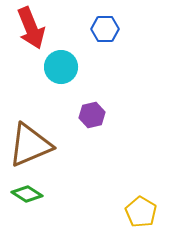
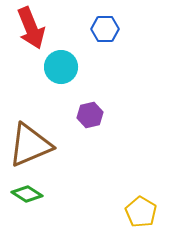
purple hexagon: moved 2 px left
